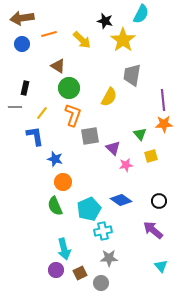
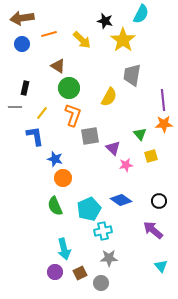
orange circle: moved 4 px up
purple circle: moved 1 px left, 2 px down
